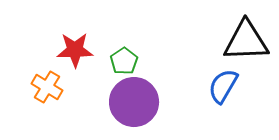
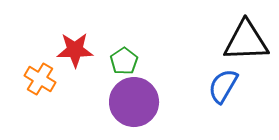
orange cross: moved 7 px left, 8 px up
